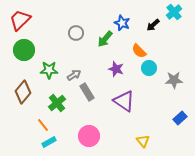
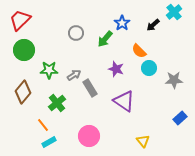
blue star: rotated 14 degrees clockwise
gray rectangle: moved 3 px right, 4 px up
